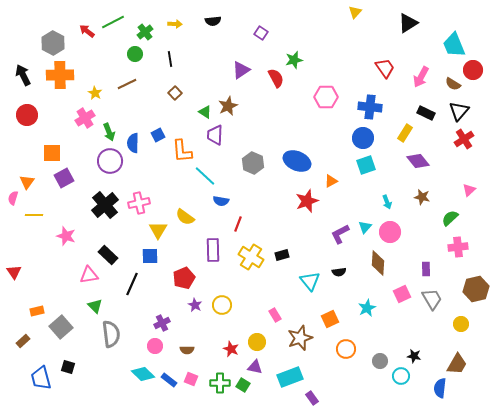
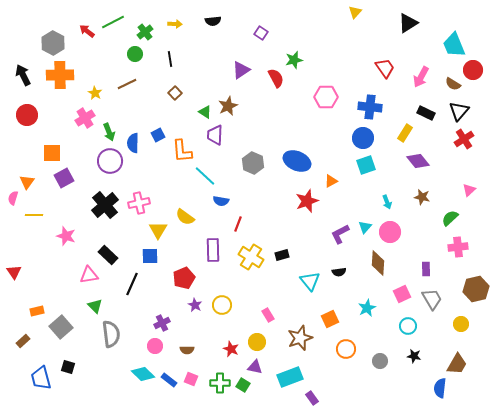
pink rectangle at (275, 315): moved 7 px left
cyan circle at (401, 376): moved 7 px right, 50 px up
